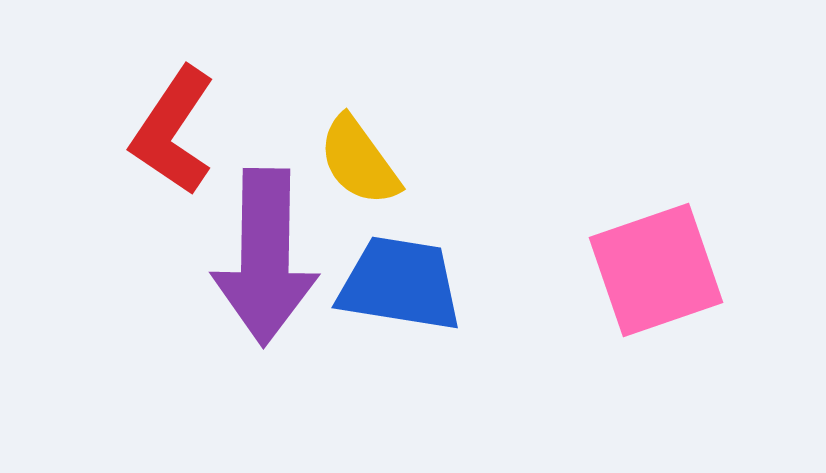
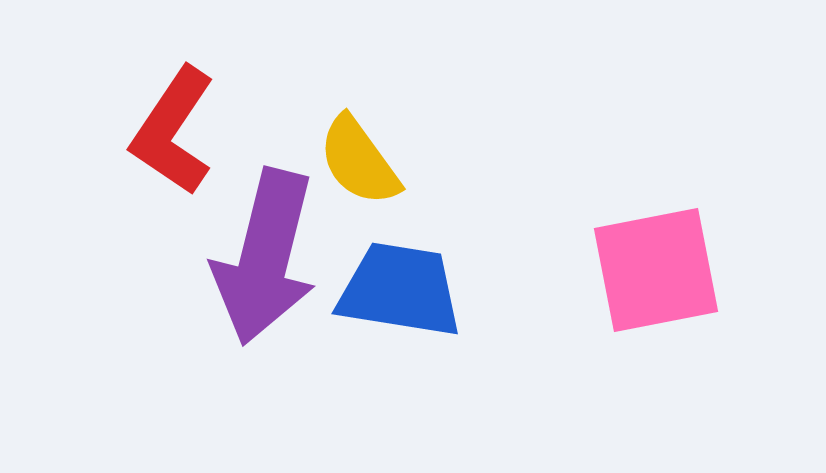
purple arrow: rotated 13 degrees clockwise
pink square: rotated 8 degrees clockwise
blue trapezoid: moved 6 px down
